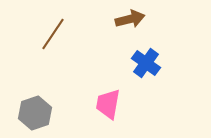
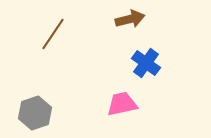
pink trapezoid: moved 14 px right; rotated 68 degrees clockwise
